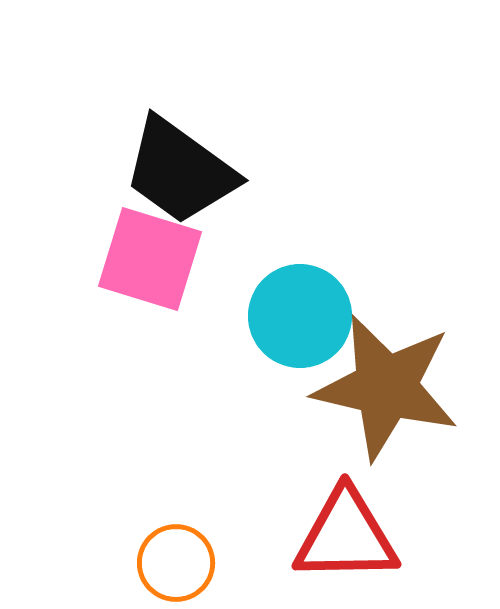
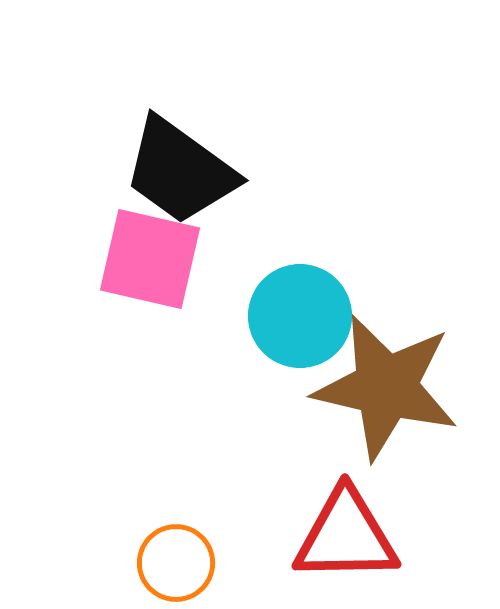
pink square: rotated 4 degrees counterclockwise
